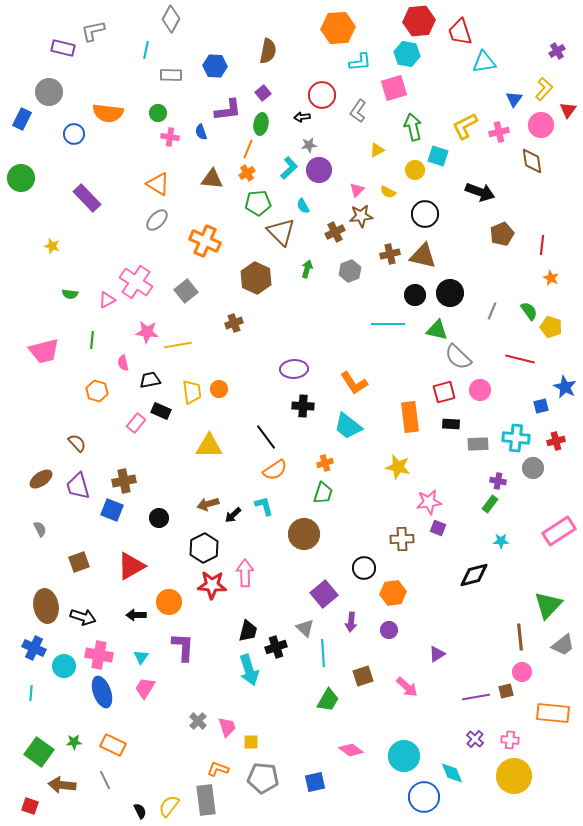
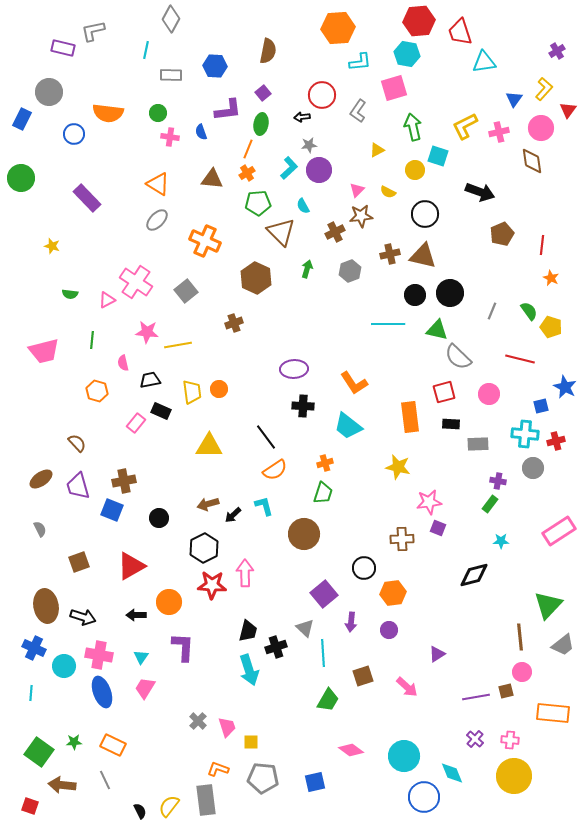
pink circle at (541, 125): moved 3 px down
pink circle at (480, 390): moved 9 px right, 4 px down
cyan cross at (516, 438): moved 9 px right, 4 px up
